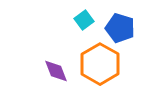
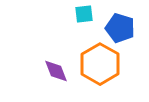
cyan square: moved 6 px up; rotated 30 degrees clockwise
